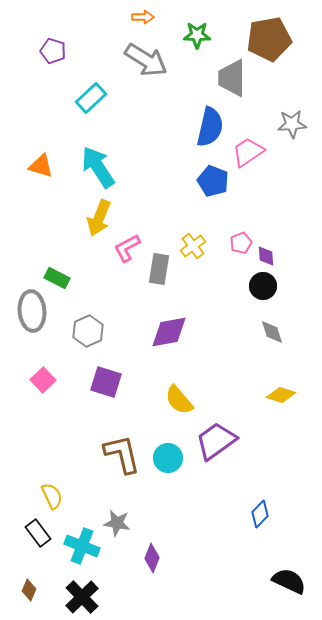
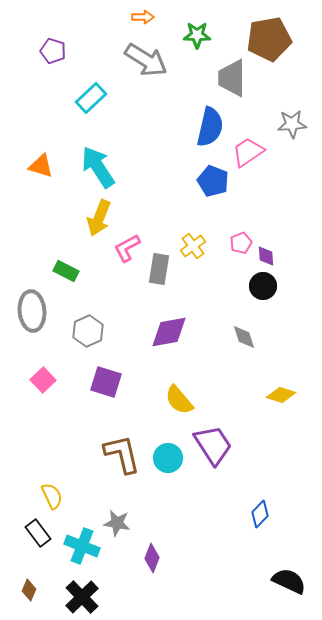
green rectangle at (57, 278): moved 9 px right, 7 px up
gray diamond at (272, 332): moved 28 px left, 5 px down
purple trapezoid at (216, 441): moved 3 px left, 4 px down; rotated 93 degrees clockwise
